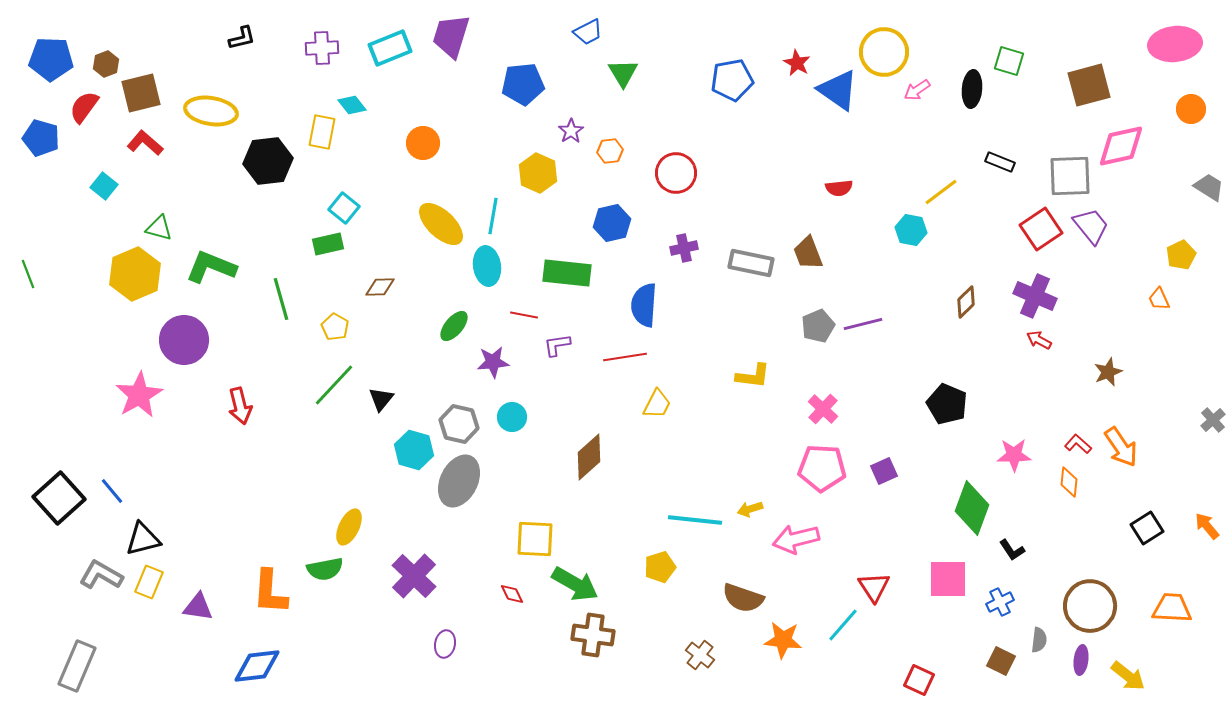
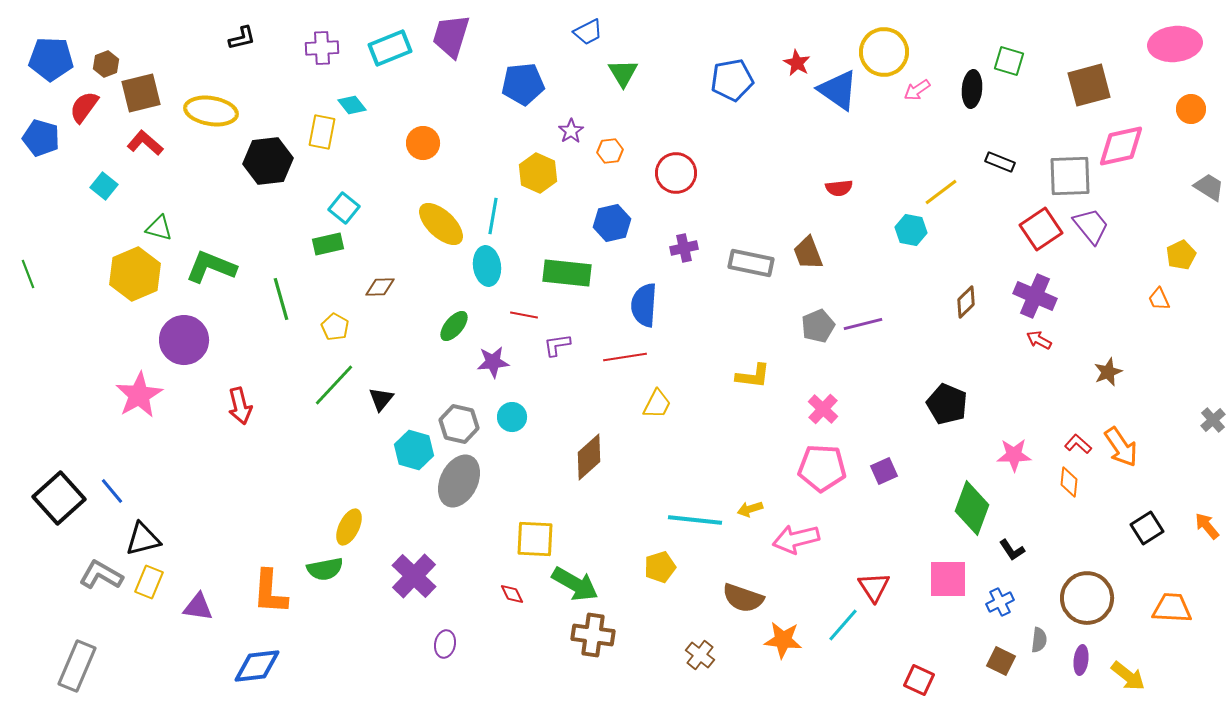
brown circle at (1090, 606): moved 3 px left, 8 px up
